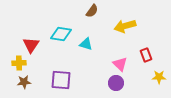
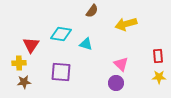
yellow arrow: moved 1 px right, 2 px up
red rectangle: moved 12 px right, 1 px down; rotated 16 degrees clockwise
pink triangle: moved 1 px right
purple square: moved 8 px up
